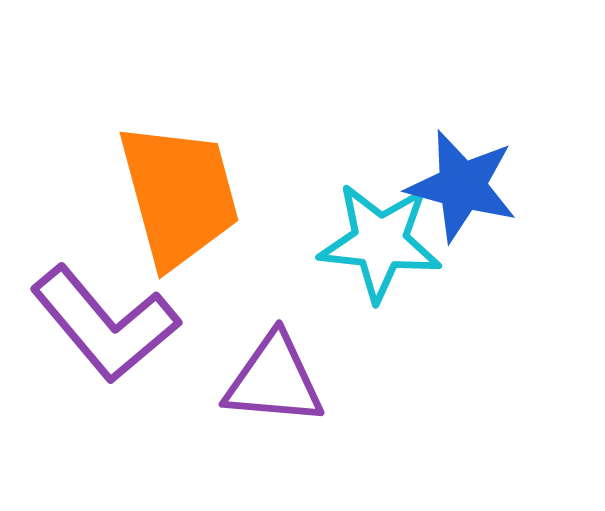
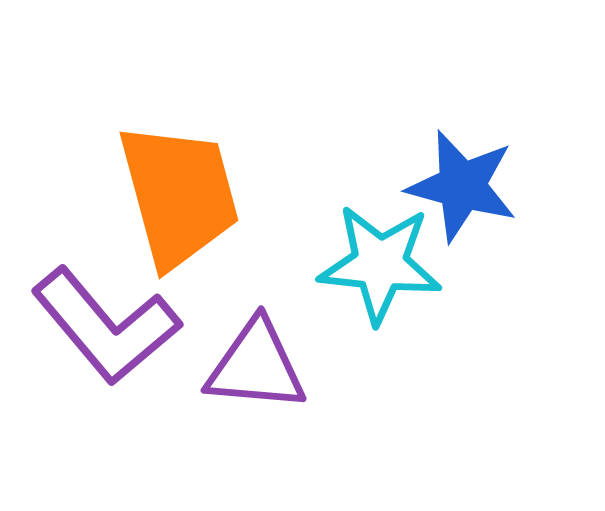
cyan star: moved 22 px down
purple L-shape: moved 1 px right, 2 px down
purple triangle: moved 18 px left, 14 px up
